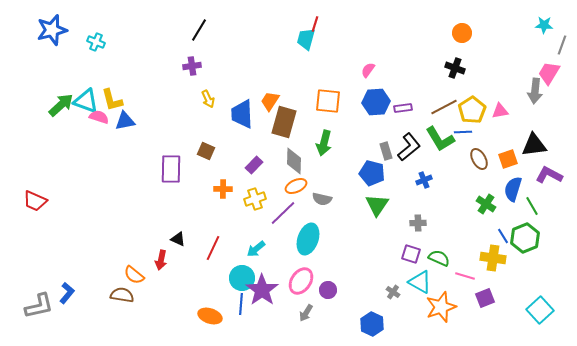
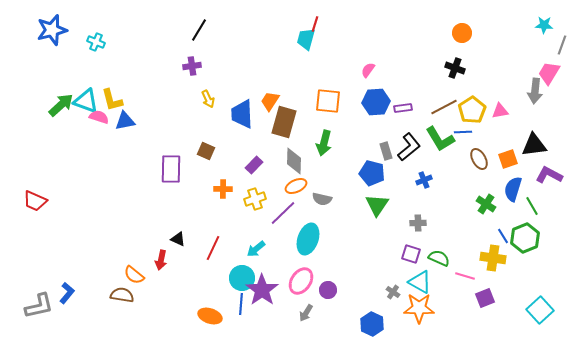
orange star at (441, 307): moved 22 px left, 1 px down; rotated 20 degrees clockwise
